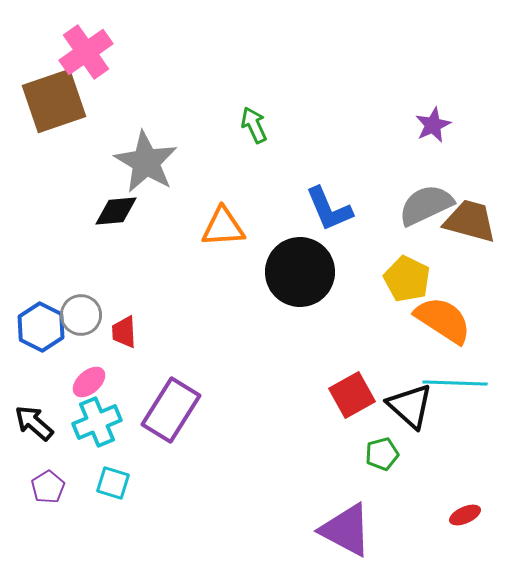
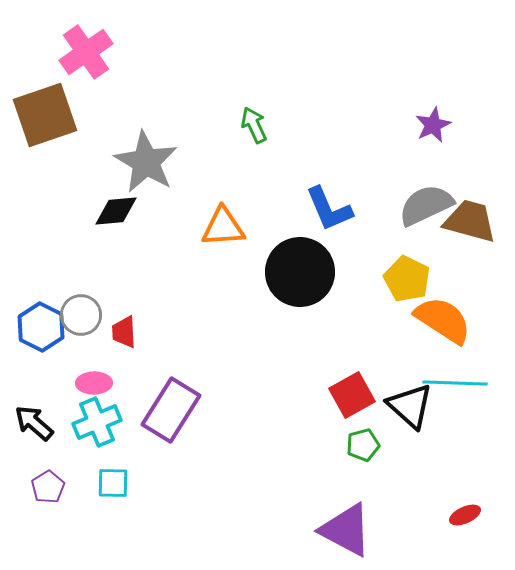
brown square: moved 9 px left, 14 px down
pink ellipse: moved 5 px right, 1 px down; rotated 40 degrees clockwise
green pentagon: moved 19 px left, 9 px up
cyan square: rotated 16 degrees counterclockwise
